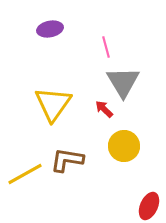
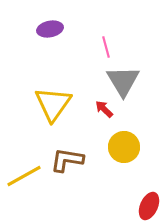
gray triangle: moved 1 px up
yellow circle: moved 1 px down
yellow line: moved 1 px left, 2 px down
